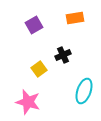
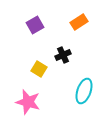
orange rectangle: moved 4 px right, 4 px down; rotated 24 degrees counterclockwise
purple square: moved 1 px right
yellow square: rotated 21 degrees counterclockwise
